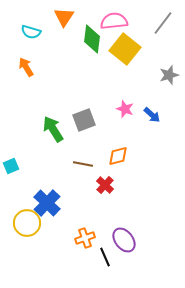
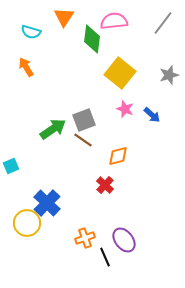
yellow square: moved 5 px left, 24 px down
green arrow: rotated 88 degrees clockwise
brown line: moved 24 px up; rotated 24 degrees clockwise
